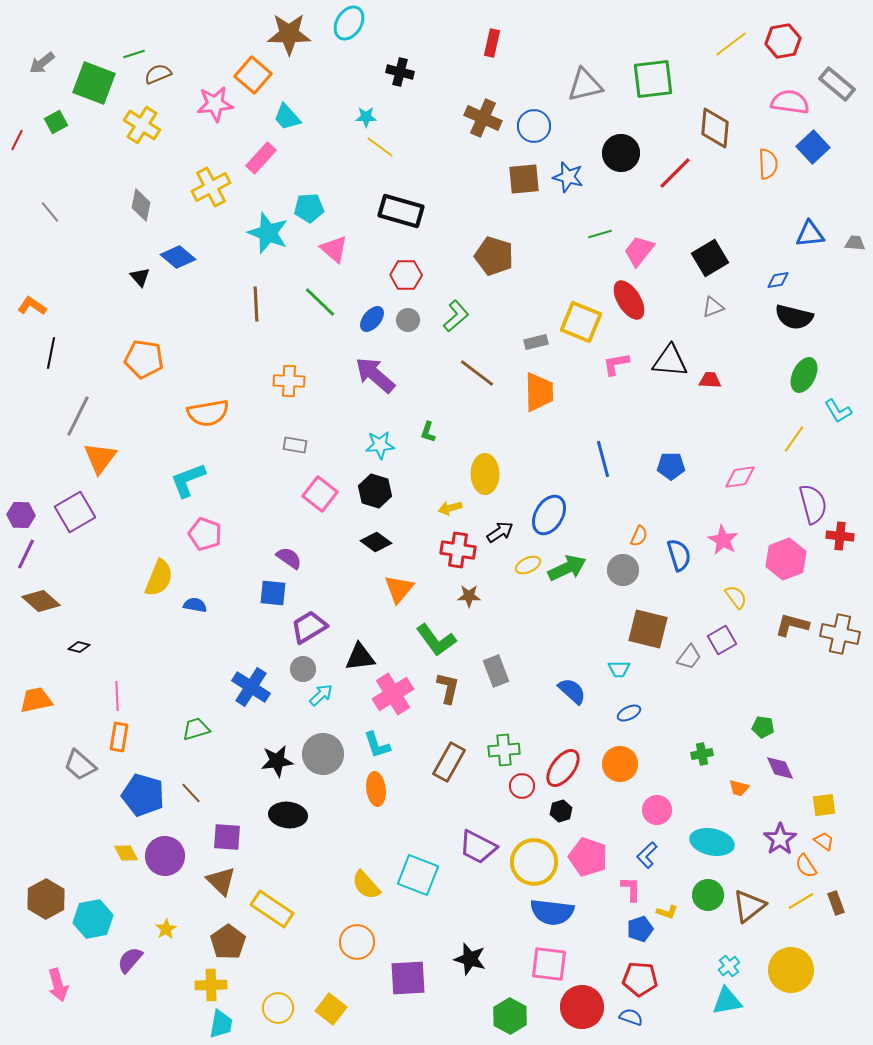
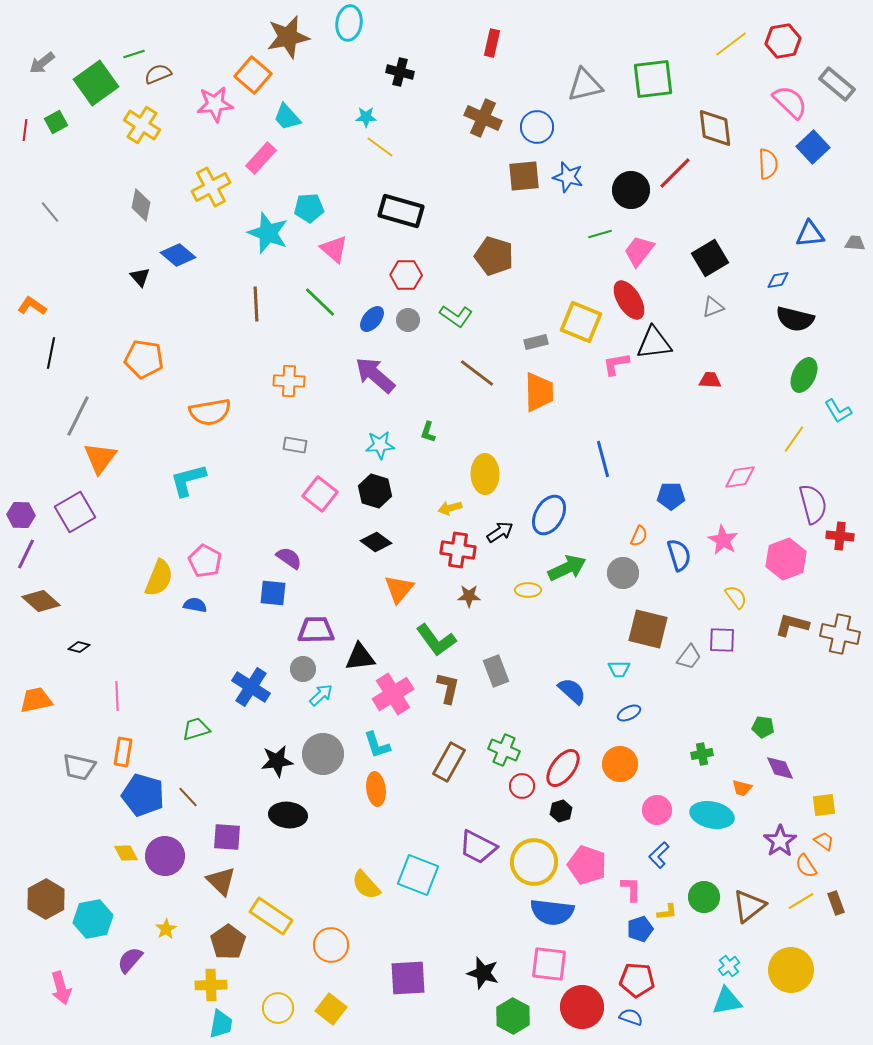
cyan ellipse at (349, 23): rotated 24 degrees counterclockwise
brown star at (289, 34): moved 1 px left, 3 px down; rotated 12 degrees counterclockwise
green square at (94, 83): moved 2 px right; rotated 33 degrees clockwise
pink semicircle at (790, 102): rotated 36 degrees clockwise
blue circle at (534, 126): moved 3 px right, 1 px down
brown diamond at (715, 128): rotated 12 degrees counterclockwise
red line at (17, 140): moved 8 px right, 10 px up; rotated 20 degrees counterclockwise
black circle at (621, 153): moved 10 px right, 37 px down
brown square at (524, 179): moved 3 px up
blue diamond at (178, 257): moved 2 px up
green L-shape at (456, 316): rotated 76 degrees clockwise
black semicircle at (794, 317): moved 1 px right, 2 px down
black triangle at (670, 361): moved 16 px left, 18 px up; rotated 12 degrees counterclockwise
orange semicircle at (208, 413): moved 2 px right, 1 px up
blue pentagon at (671, 466): moved 30 px down
cyan L-shape at (188, 480): rotated 6 degrees clockwise
pink pentagon at (205, 534): moved 27 px down; rotated 8 degrees clockwise
yellow ellipse at (528, 565): moved 25 px down; rotated 25 degrees clockwise
gray circle at (623, 570): moved 3 px down
purple trapezoid at (309, 627): moved 7 px right, 3 px down; rotated 30 degrees clockwise
purple square at (722, 640): rotated 32 degrees clockwise
orange rectangle at (119, 737): moved 4 px right, 15 px down
green cross at (504, 750): rotated 28 degrees clockwise
gray trapezoid at (80, 765): moved 1 px left, 2 px down; rotated 28 degrees counterclockwise
orange trapezoid at (739, 788): moved 3 px right
brown line at (191, 793): moved 3 px left, 4 px down
purple star at (780, 839): moved 2 px down
cyan ellipse at (712, 842): moved 27 px up
blue L-shape at (647, 855): moved 12 px right
pink pentagon at (588, 857): moved 1 px left, 8 px down
green circle at (708, 895): moved 4 px left, 2 px down
yellow rectangle at (272, 909): moved 1 px left, 7 px down
yellow L-shape at (667, 912): rotated 25 degrees counterclockwise
orange circle at (357, 942): moved 26 px left, 3 px down
black star at (470, 959): moved 13 px right, 14 px down
red pentagon at (640, 979): moved 3 px left, 1 px down
pink arrow at (58, 985): moved 3 px right, 3 px down
green hexagon at (510, 1016): moved 3 px right
